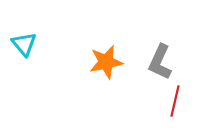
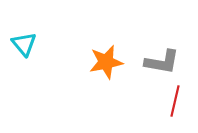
gray L-shape: moved 2 px right; rotated 105 degrees counterclockwise
